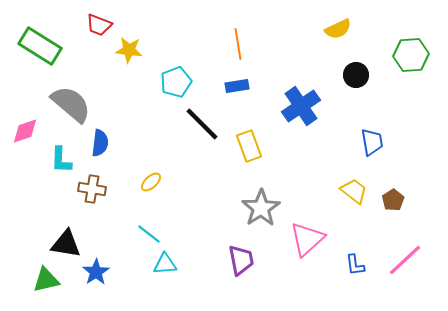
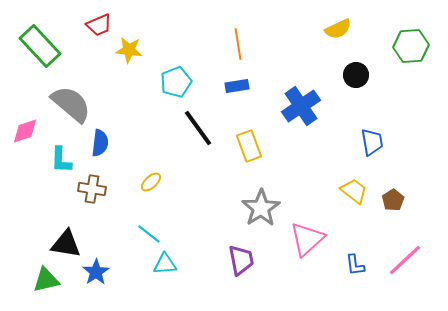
red trapezoid: rotated 44 degrees counterclockwise
green rectangle: rotated 15 degrees clockwise
green hexagon: moved 9 px up
black line: moved 4 px left, 4 px down; rotated 9 degrees clockwise
